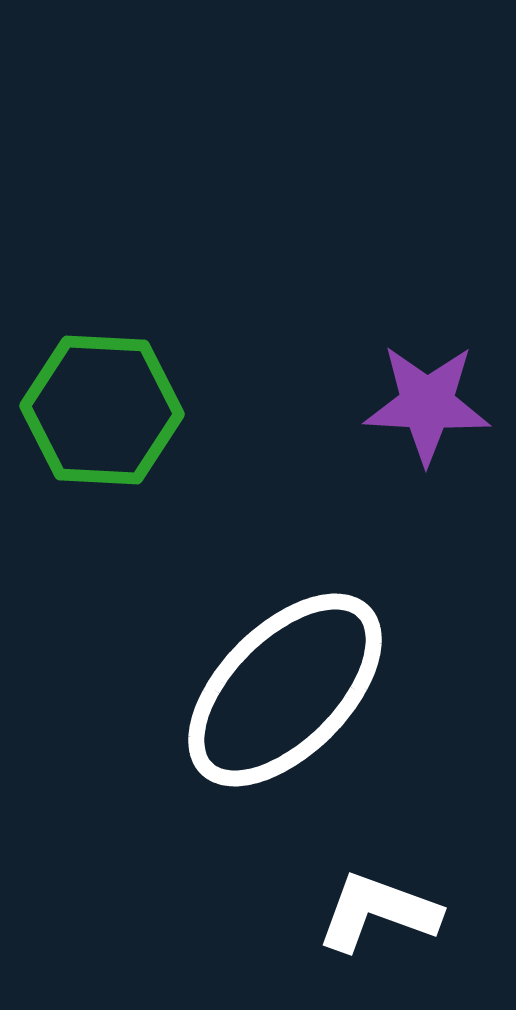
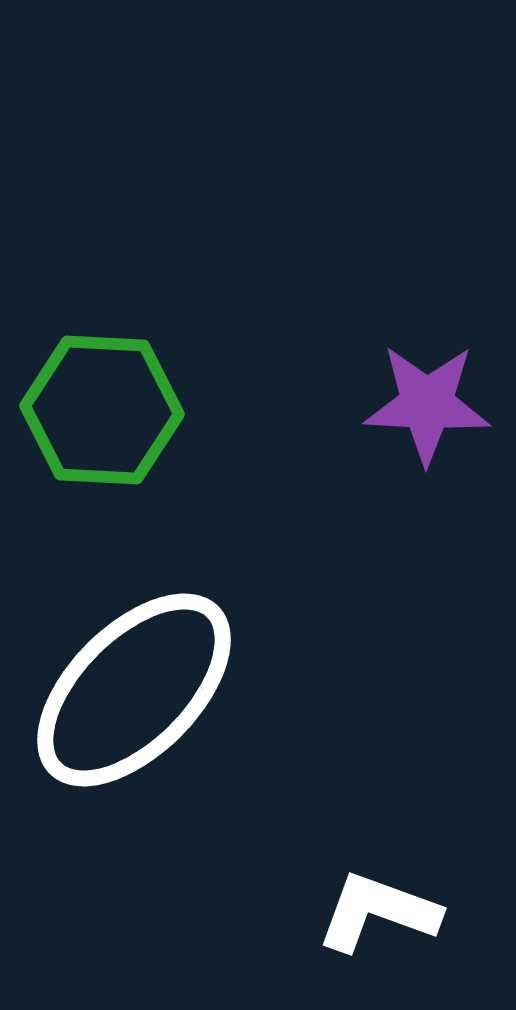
white ellipse: moved 151 px left
